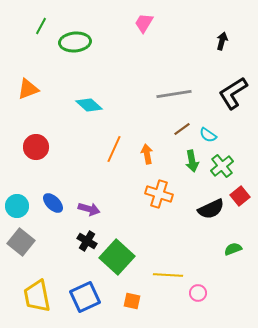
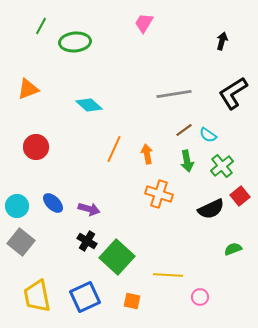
brown line: moved 2 px right, 1 px down
green arrow: moved 5 px left
pink circle: moved 2 px right, 4 px down
